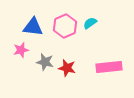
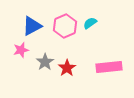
blue triangle: moved 1 px left, 1 px up; rotated 35 degrees counterclockwise
gray star: rotated 24 degrees clockwise
red star: rotated 24 degrees clockwise
